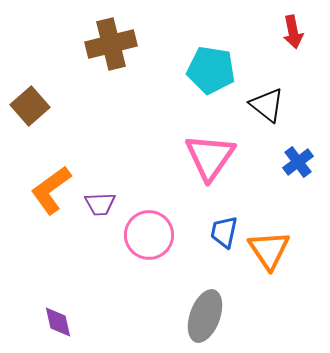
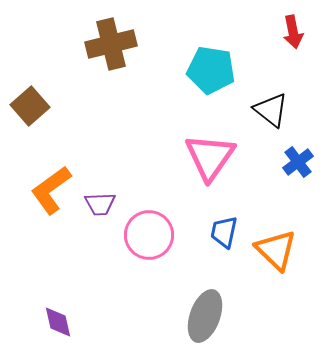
black triangle: moved 4 px right, 5 px down
orange triangle: moved 7 px right; rotated 12 degrees counterclockwise
